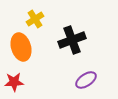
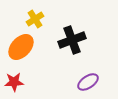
orange ellipse: rotated 60 degrees clockwise
purple ellipse: moved 2 px right, 2 px down
